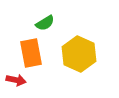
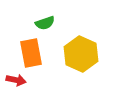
green semicircle: rotated 12 degrees clockwise
yellow hexagon: moved 2 px right
